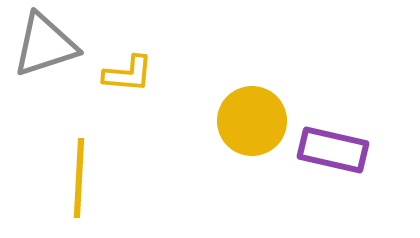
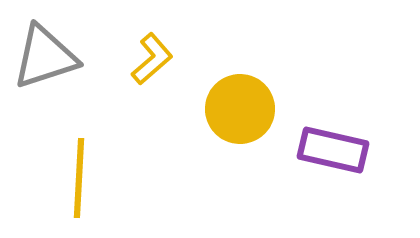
gray triangle: moved 12 px down
yellow L-shape: moved 24 px right, 15 px up; rotated 46 degrees counterclockwise
yellow circle: moved 12 px left, 12 px up
